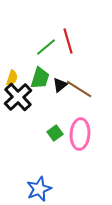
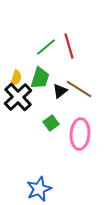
red line: moved 1 px right, 5 px down
yellow semicircle: moved 4 px right
black triangle: moved 6 px down
green square: moved 4 px left, 10 px up
